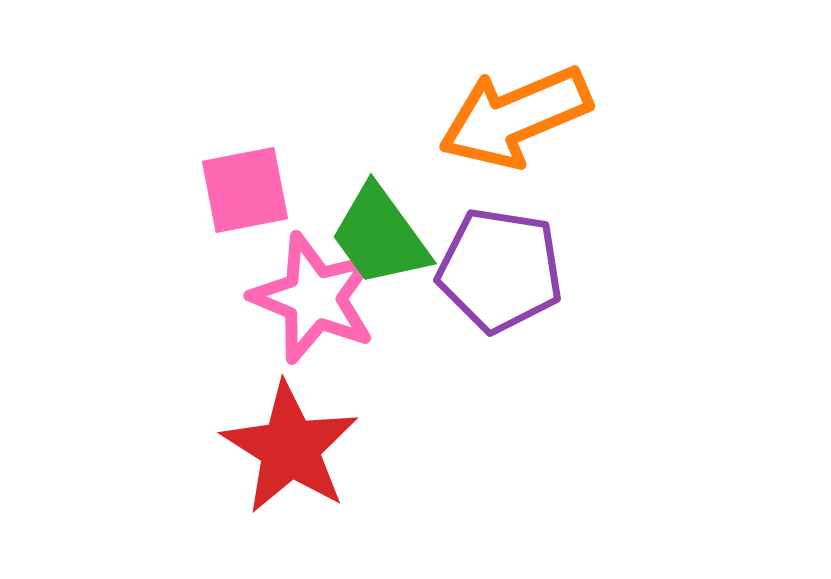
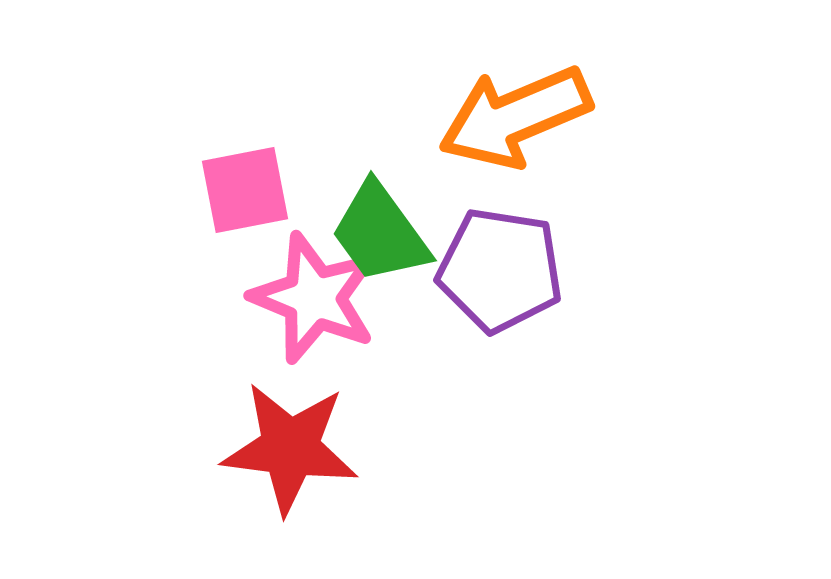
green trapezoid: moved 3 px up
red star: rotated 25 degrees counterclockwise
